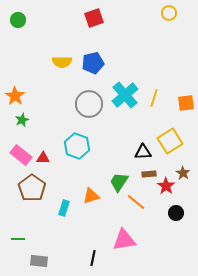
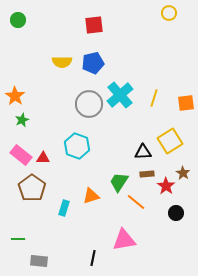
red square: moved 7 px down; rotated 12 degrees clockwise
cyan cross: moved 5 px left
brown rectangle: moved 2 px left
